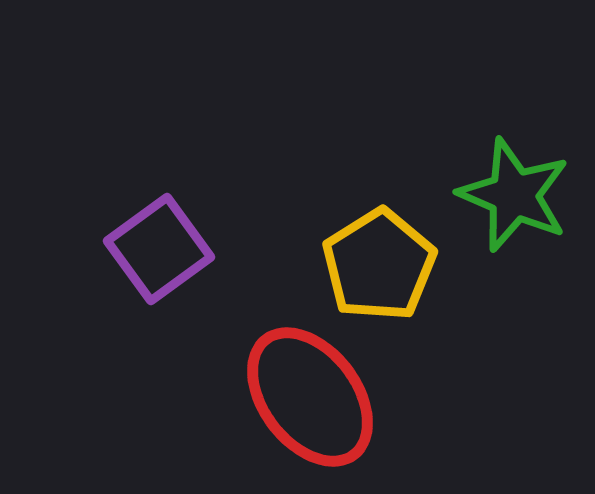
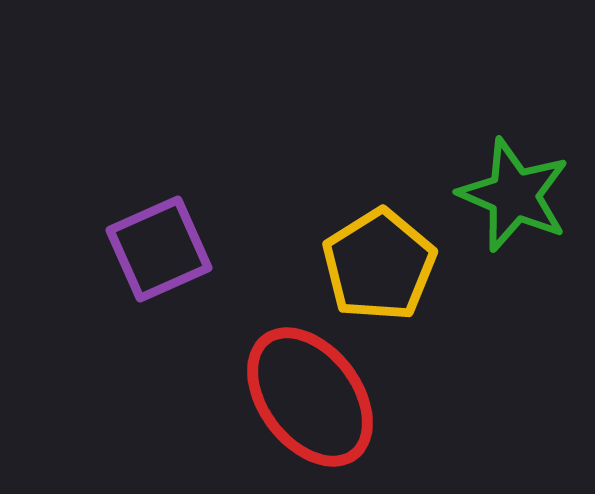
purple square: rotated 12 degrees clockwise
